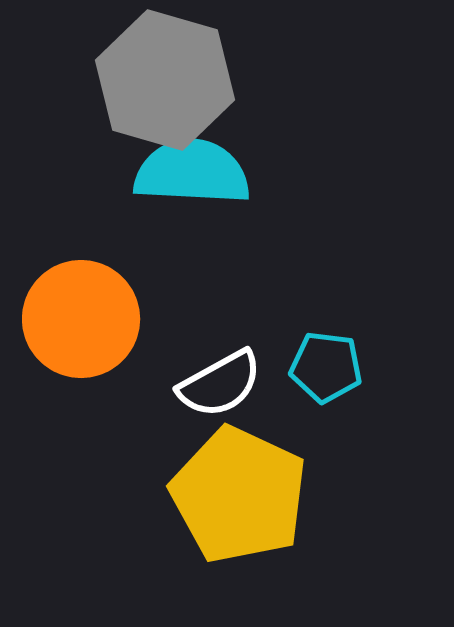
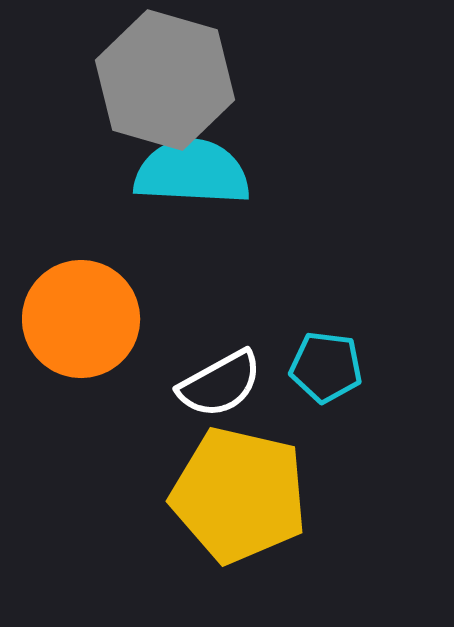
yellow pentagon: rotated 12 degrees counterclockwise
